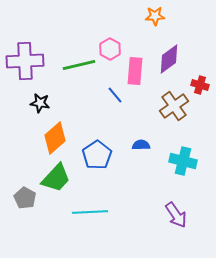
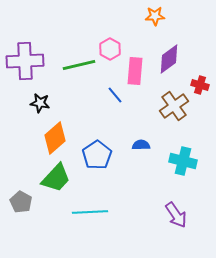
gray pentagon: moved 4 px left, 4 px down
